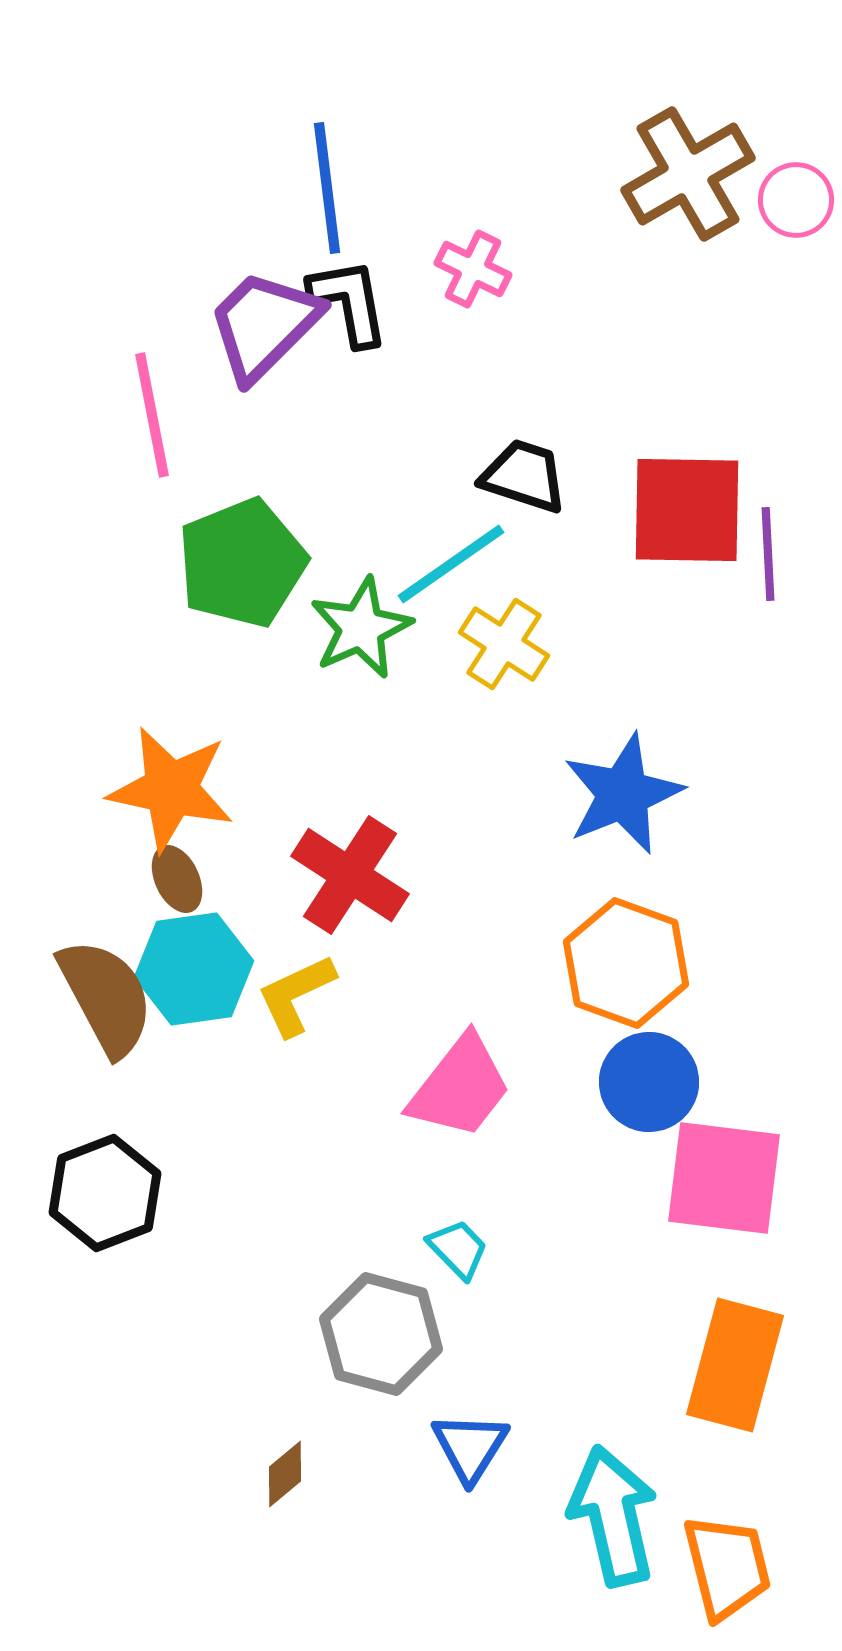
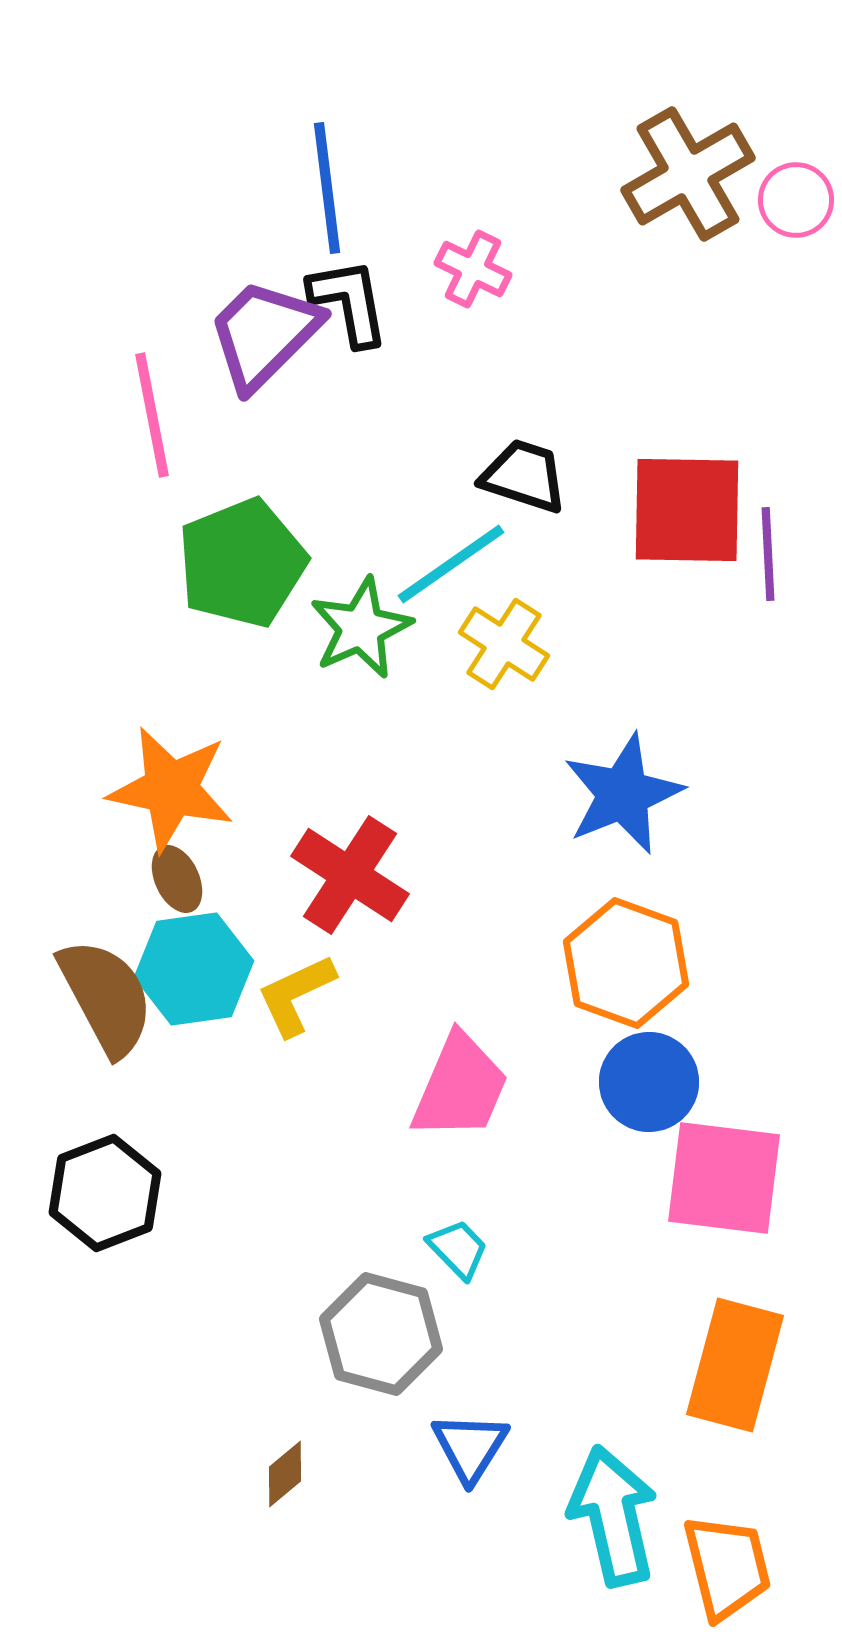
purple trapezoid: moved 9 px down
pink trapezoid: rotated 15 degrees counterclockwise
